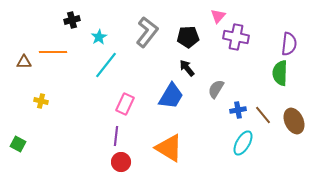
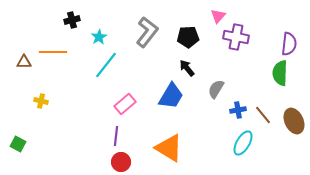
pink rectangle: rotated 25 degrees clockwise
